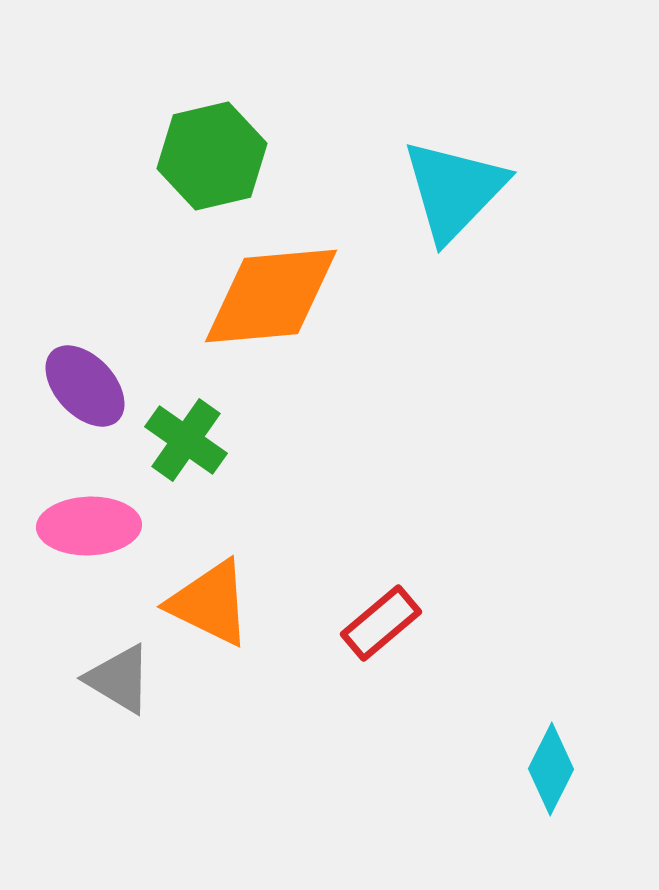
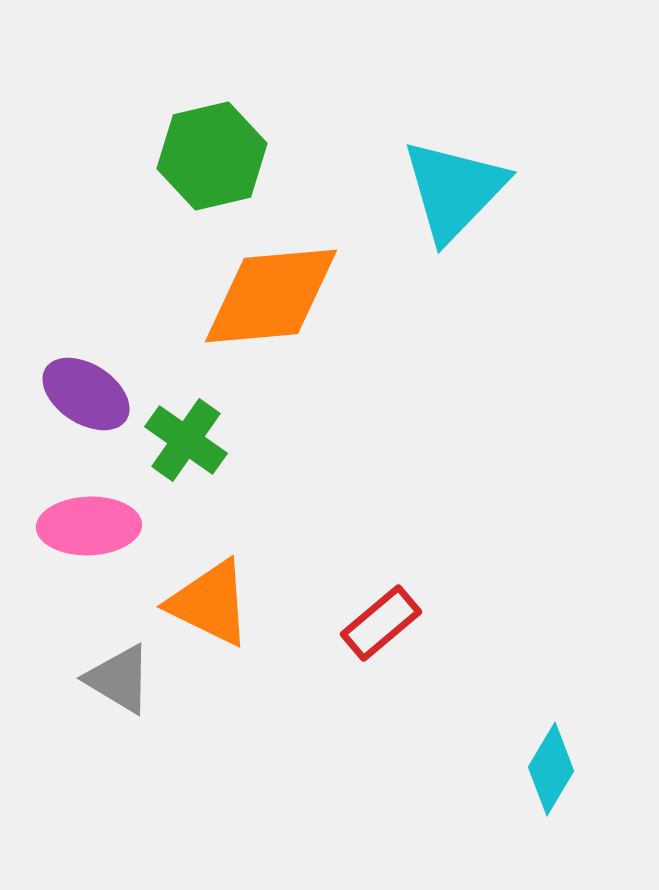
purple ellipse: moved 1 px right, 8 px down; rotated 14 degrees counterclockwise
cyan diamond: rotated 4 degrees clockwise
